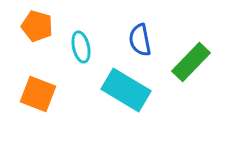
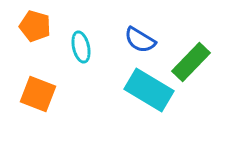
orange pentagon: moved 2 px left
blue semicircle: rotated 48 degrees counterclockwise
cyan rectangle: moved 23 px right
